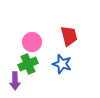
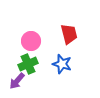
red trapezoid: moved 2 px up
pink circle: moved 1 px left, 1 px up
purple arrow: moved 2 px right; rotated 42 degrees clockwise
